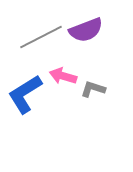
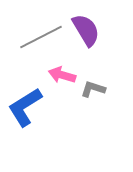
purple semicircle: rotated 100 degrees counterclockwise
pink arrow: moved 1 px left, 1 px up
blue L-shape: moved 13 px down
